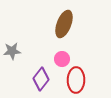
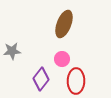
red ellipse: moved 1 px down
